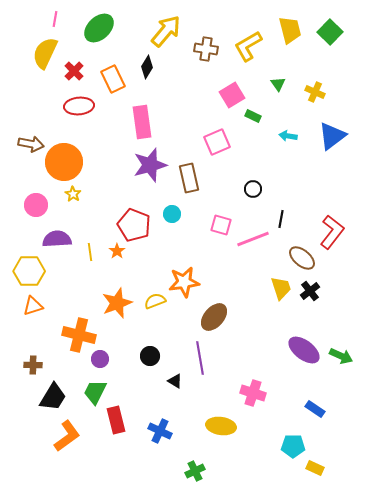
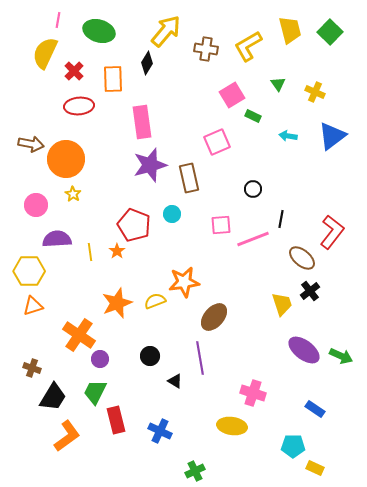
pink line at (55, 19): moved 3 px right, 1 px down
green ellipse at (99, 28): moved 3 px down; rotated 60 degrees clockwise
black diamond at (147, 67): moved 4 px up
orange rectangle at (113, 79): rotated 24 degrees clockwise
orange circle at (64, 162): moved 2 px right, 3 px up
pink square at (221, 225): rotated 20 degrees counterclockwise
yellow trapezoid at (281, 288): moved 1 px right, 16 px down
orange cross at (79, 335): rotated 20 degrees clockwise
brown cross at (33, 365): moved 1 px left, 3 px down; rotated 18 degrees clockwise
yellow ellipse at (221, 426): moved 11 px right
